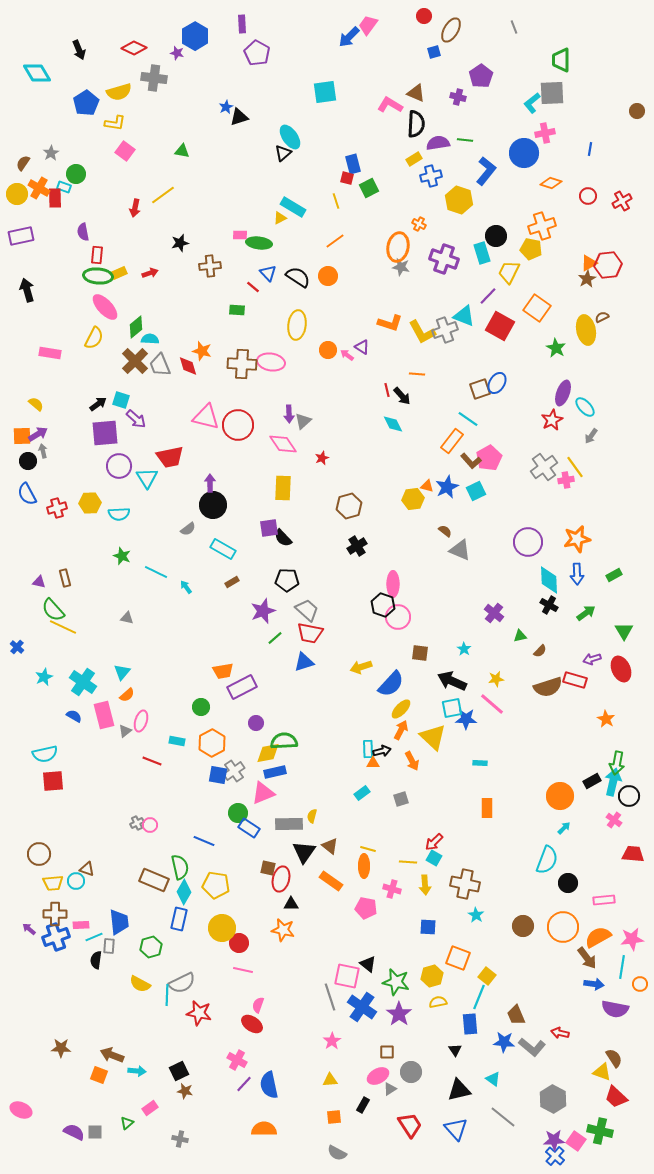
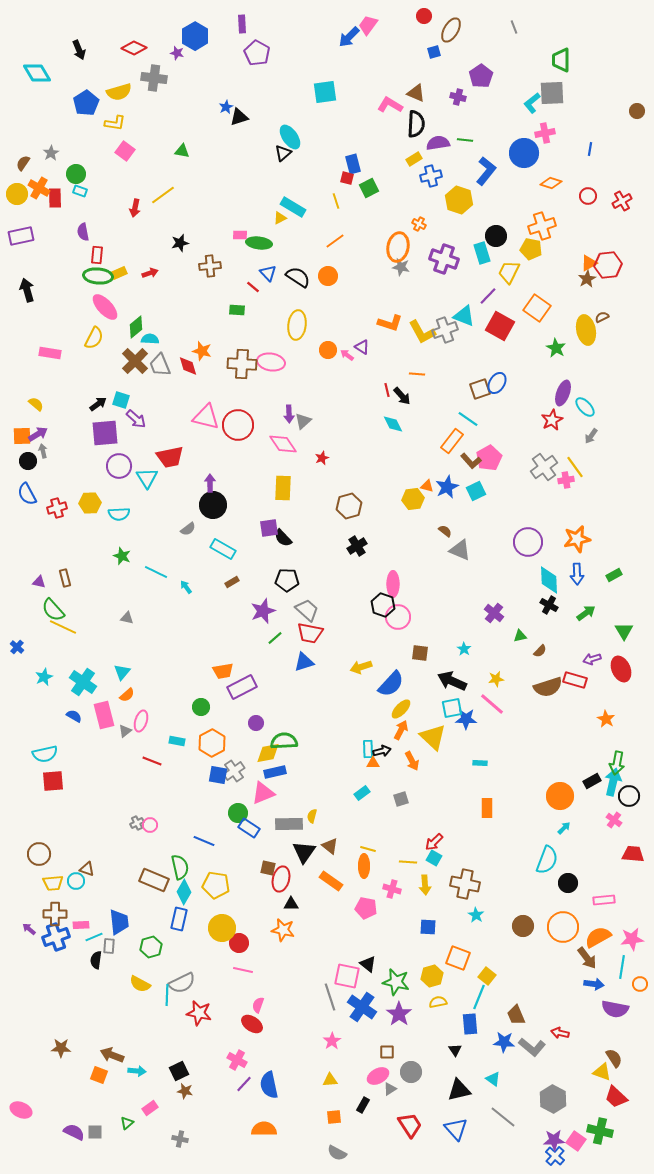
cyan rectangle at (64, 187): moved 16 px right, 4 px down
